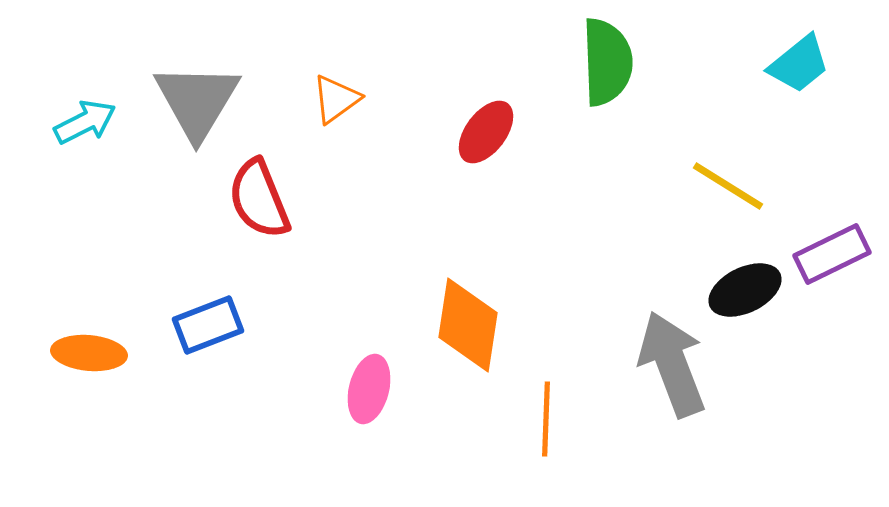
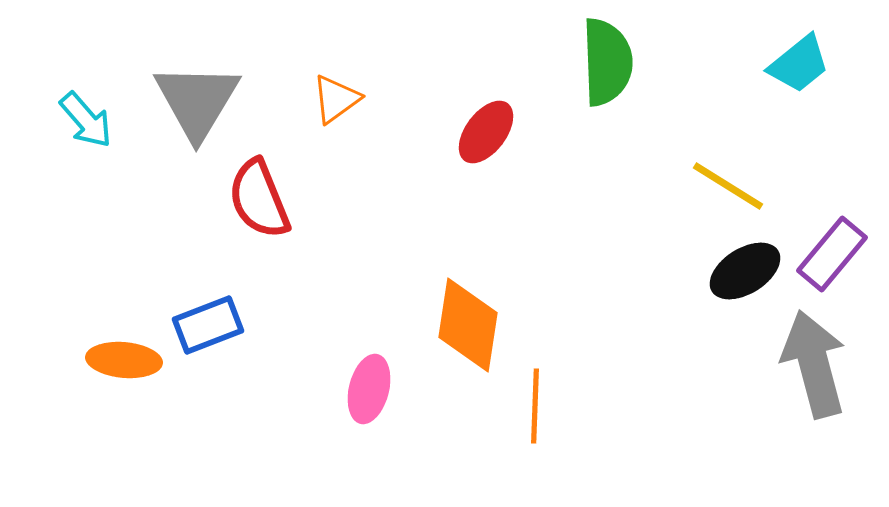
cyan arrow: moved 1 px right, 2 px up; rotated 76 degrees clockwise
purple rectangle: rotated 24 degrees counterclockwise
black ellipse: moved 19 px up; rotated 6 degrees counterclockwise
orange ellipse: moved 35 px right, 7 px down
gray arrow: moved 142 px right; rotated 6 degrees clockwise
orange line: moved 11 px left, 13 px up
